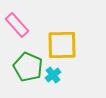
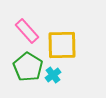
pink rectangle: moved 10 px right, 6 px down
green pentagon: rotated 8 degrees clockwise
